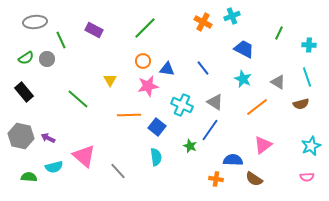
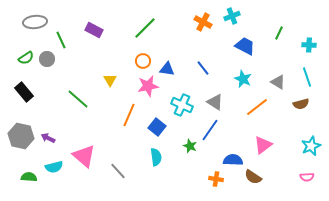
blue trapezoid at (244, 49): moved 1 px right, 3 px up
orange line at (129, 115): rotated 65 degrees counterclockwise
brown semicircle at (254, 179): moved 1 px left, 2 px up
